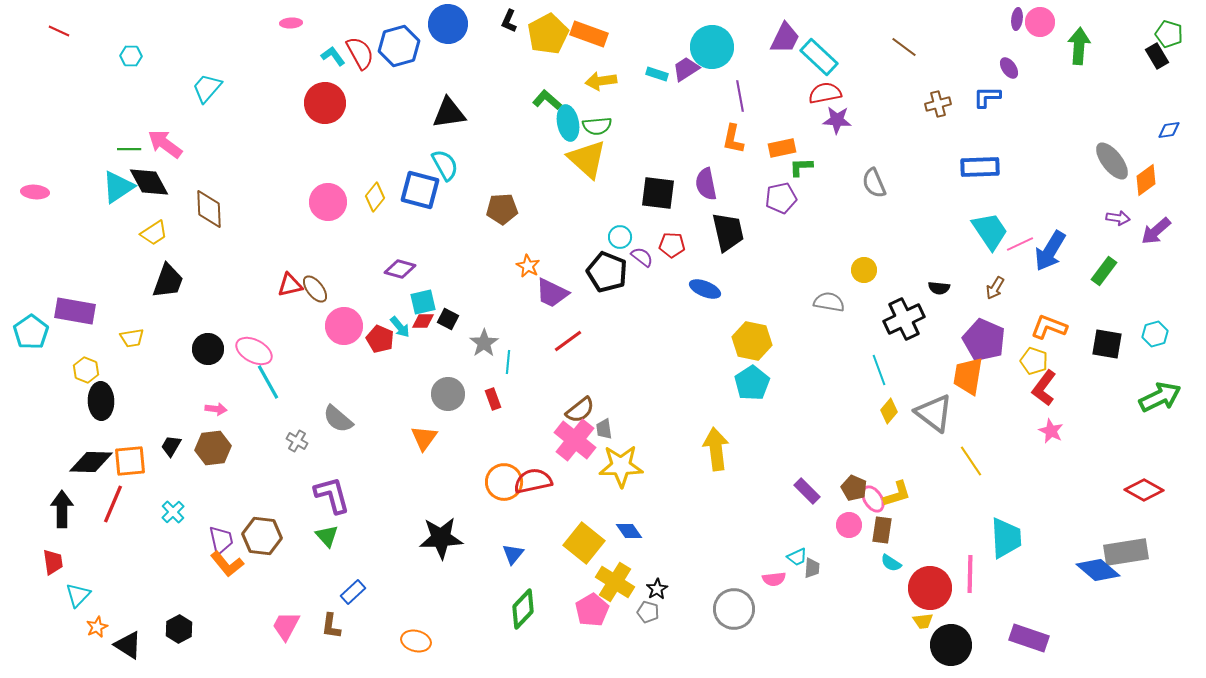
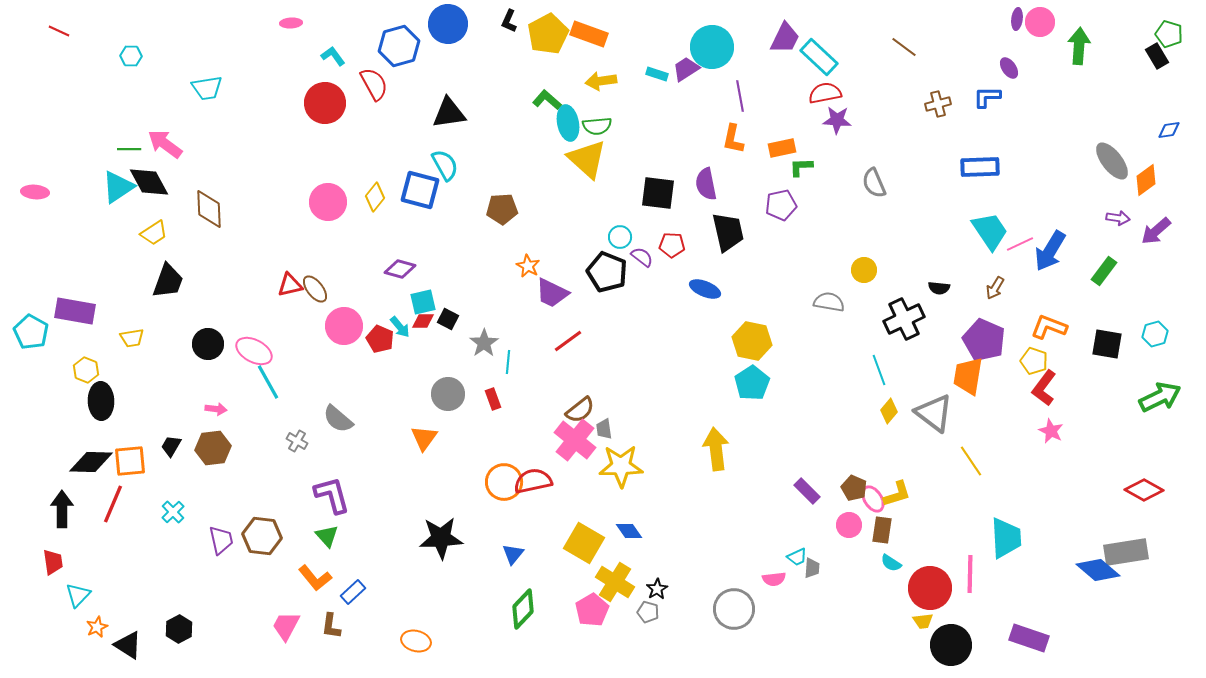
red semicircle at (360, 53): moved 14 px right, 31 px down
cyan trapezoid at (207, 88): rotated 140 degrees counterclockwise
purple pentagon at (781, 198): moved 7 px down
cyan pentagon at (31, 332): rotated 8 degrees counterclockwise
black circle at (208, 349): moved 5 px up
yellow square at (584, 543): rotated 9 degrees counterclockwise
orange L-shape at (227, 564): moved 88 px right, 14 px down
